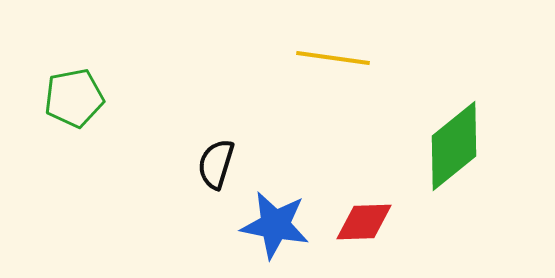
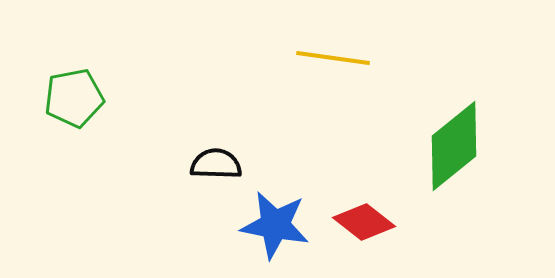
black semicircle: rotated 75 degrees clockwise
red diamond: rotated 40 degrees clockwise
